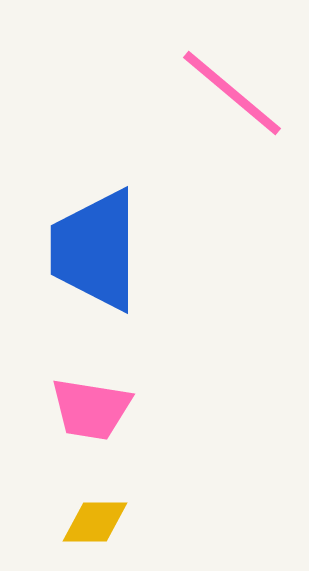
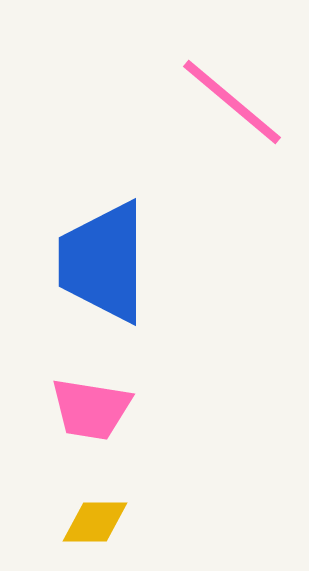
pink line: moved 9 px down
blue trapezoid: moved 8 px right, 12 px down
